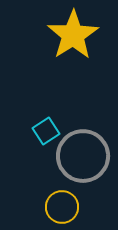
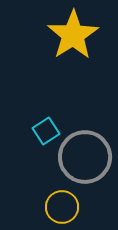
gray circle: moved 2 px right, 1 px down
